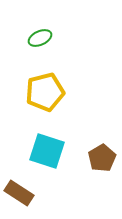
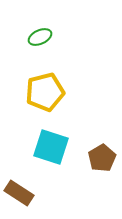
green ellipse: moved 1 px up
cyan square: moved 4 px right, 4 px up
